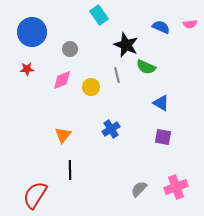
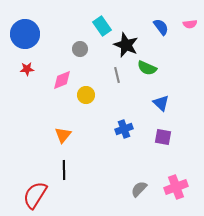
cyan rectangle: moved 3 px right, 11 px down
blue semicircle: rotated 30 degrees clockwise
blue circle: moved 7 px left, 2 px down
gray circle: moved 10 px right
green semicircle: moved 1 px right, 1 px down
yellow circle: moved 5 px left, 8 px down
blue triangle: rotated 12 degrees clockwise
blue cross: moved 13 px right; rotated 12 degrees clockwise
black line: moved 6 px left
